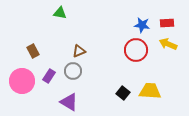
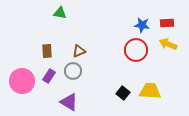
brown rectangle: moved 14 px right; rotated 24 degrees clockwise
